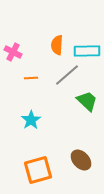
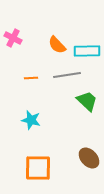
orange semicircle: rotated 48 degrees counterclockwise
pink cross: moved 14 px up
gray line: rotated 32 degrees clockwise
cyan star: rotated 24 degrees counterclockwise
brown ellipse: moved 8 px right, 2 px up
orange square: moved 2 px up; rotated 16 degrees clockwise
